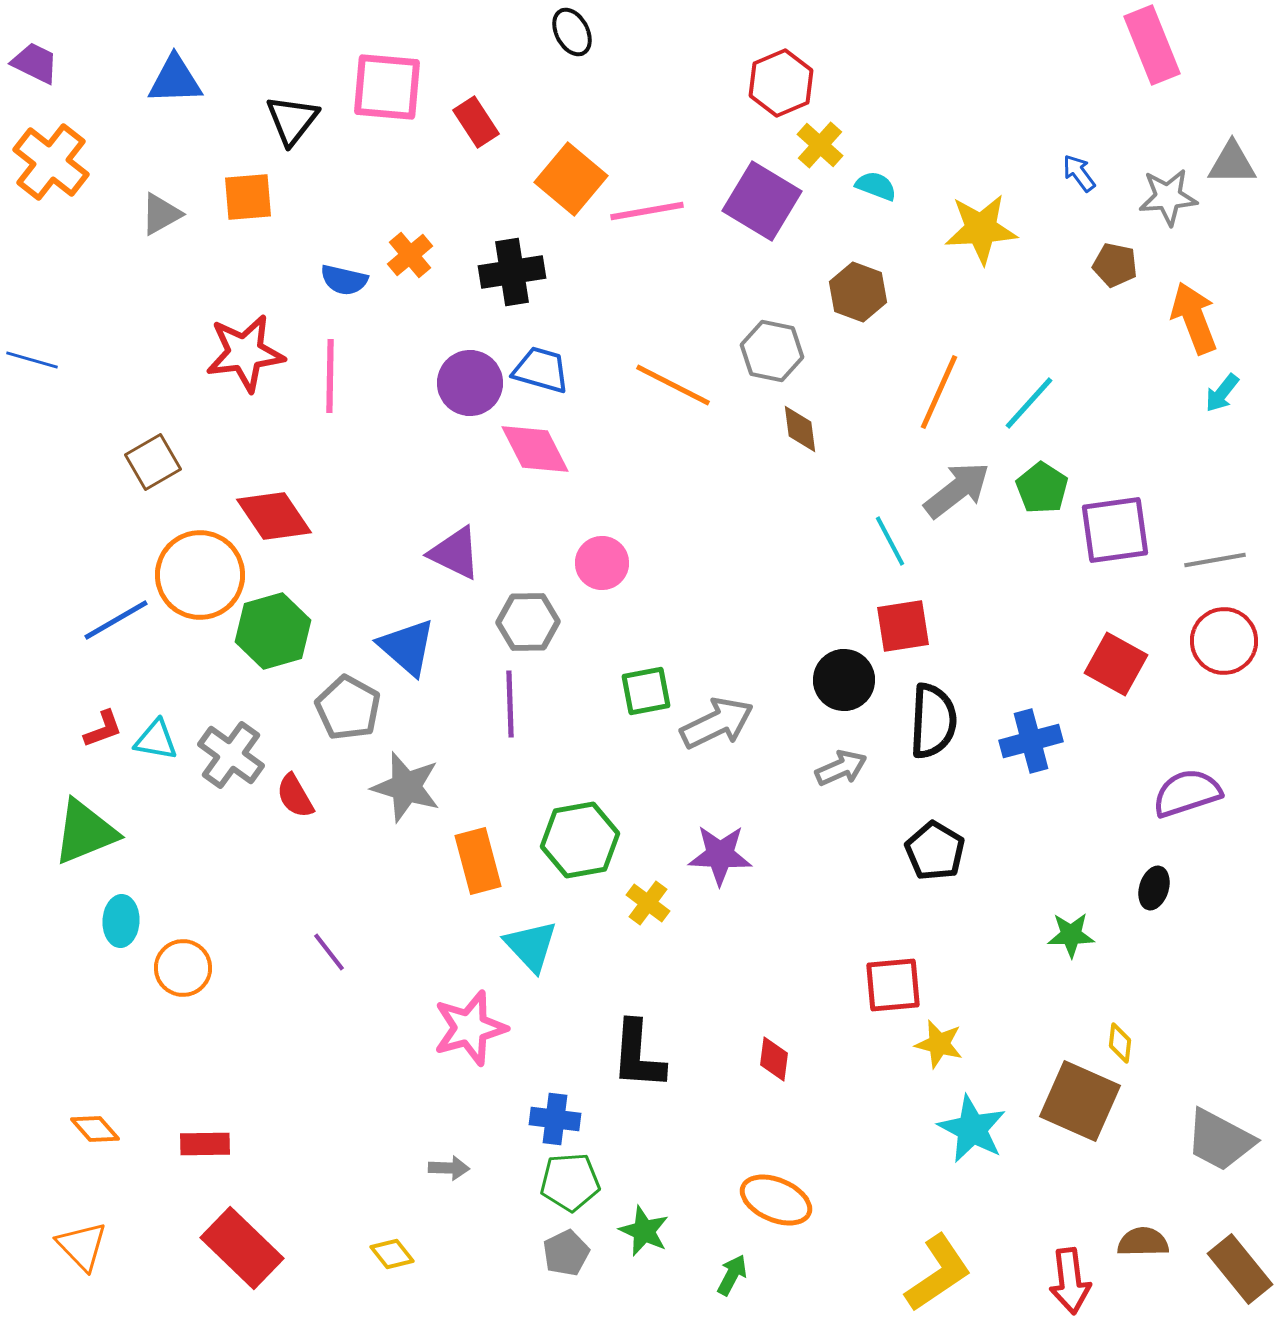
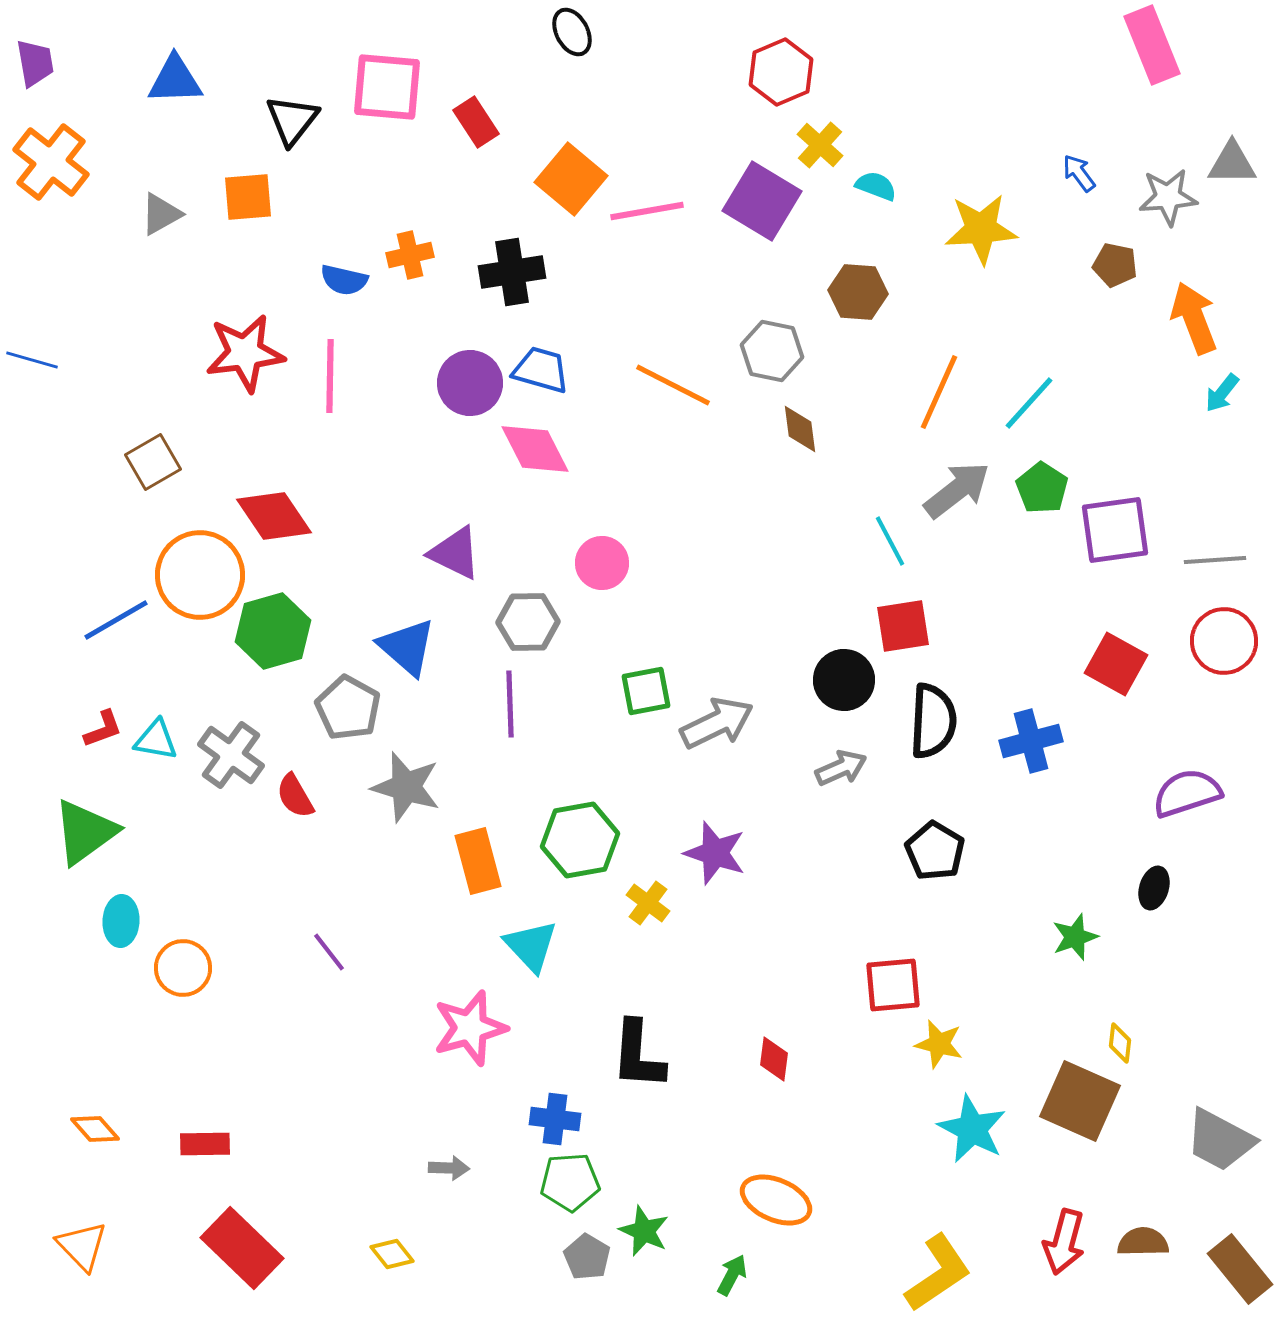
purple trapezoid at (35, 63): rotated 54 degrees clockwise
red hexagon at (781, 83): moved 11 px up
orange cross at (410, 255): rotated 27 degrees clockwise
brown hexagon at (858, 292): rotated 16 degrees counterclockwise
gray line at (1215, 560): rotated 6 degrees clockwise
green triangle at (85, 832): rotated 14 degrees counterclockwise
purple star at (720, 855): moved 5 px left, 2 px up; rotated 16 degrees clockwise
green star at (1071, 935): moved 4 px right, 2 px down; rotated 18 degrees counterclockwise
gray pentagon at (566, 1253): moved 21 px right, 4 px down; rotated 15 degrees counterclockwise
red arrow at (1070, 1281): moved 6 px left, 39 px up; rotated 22 degrees clockwise
